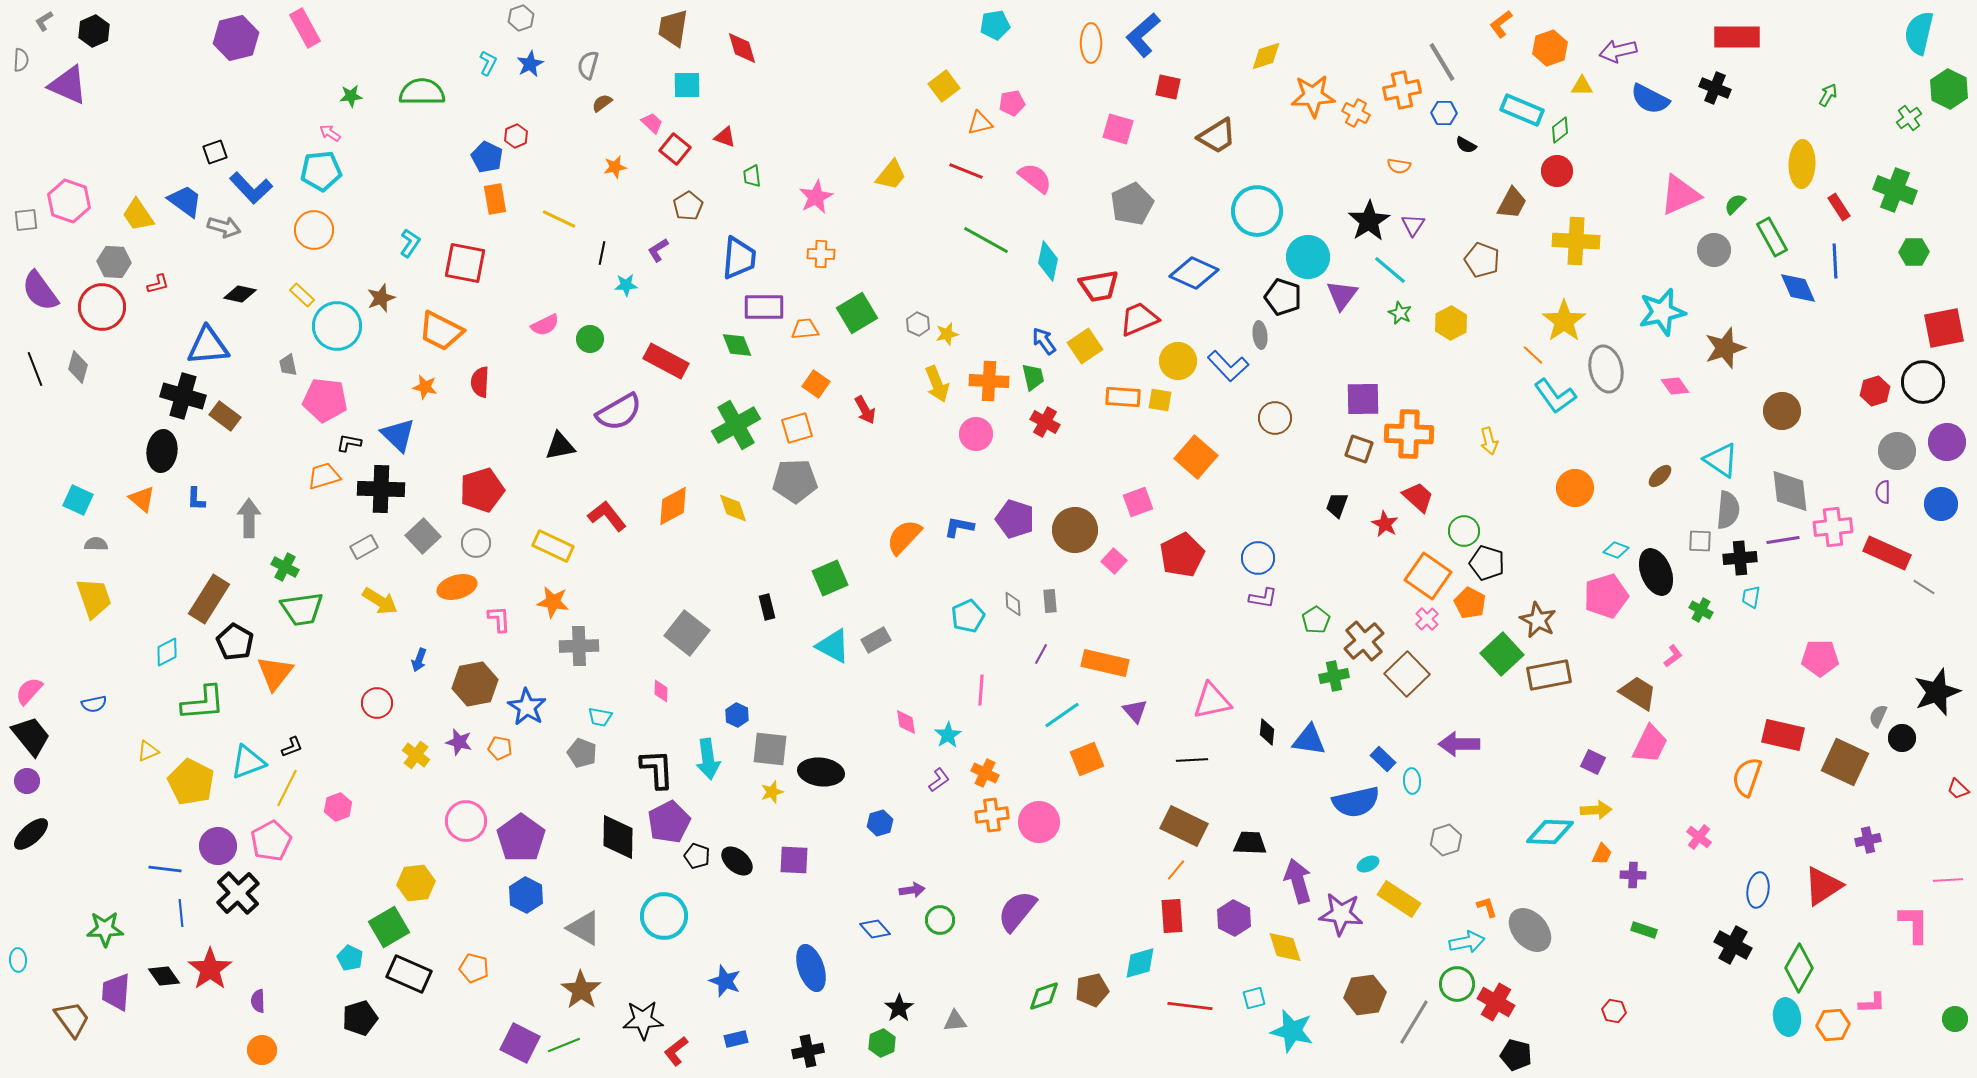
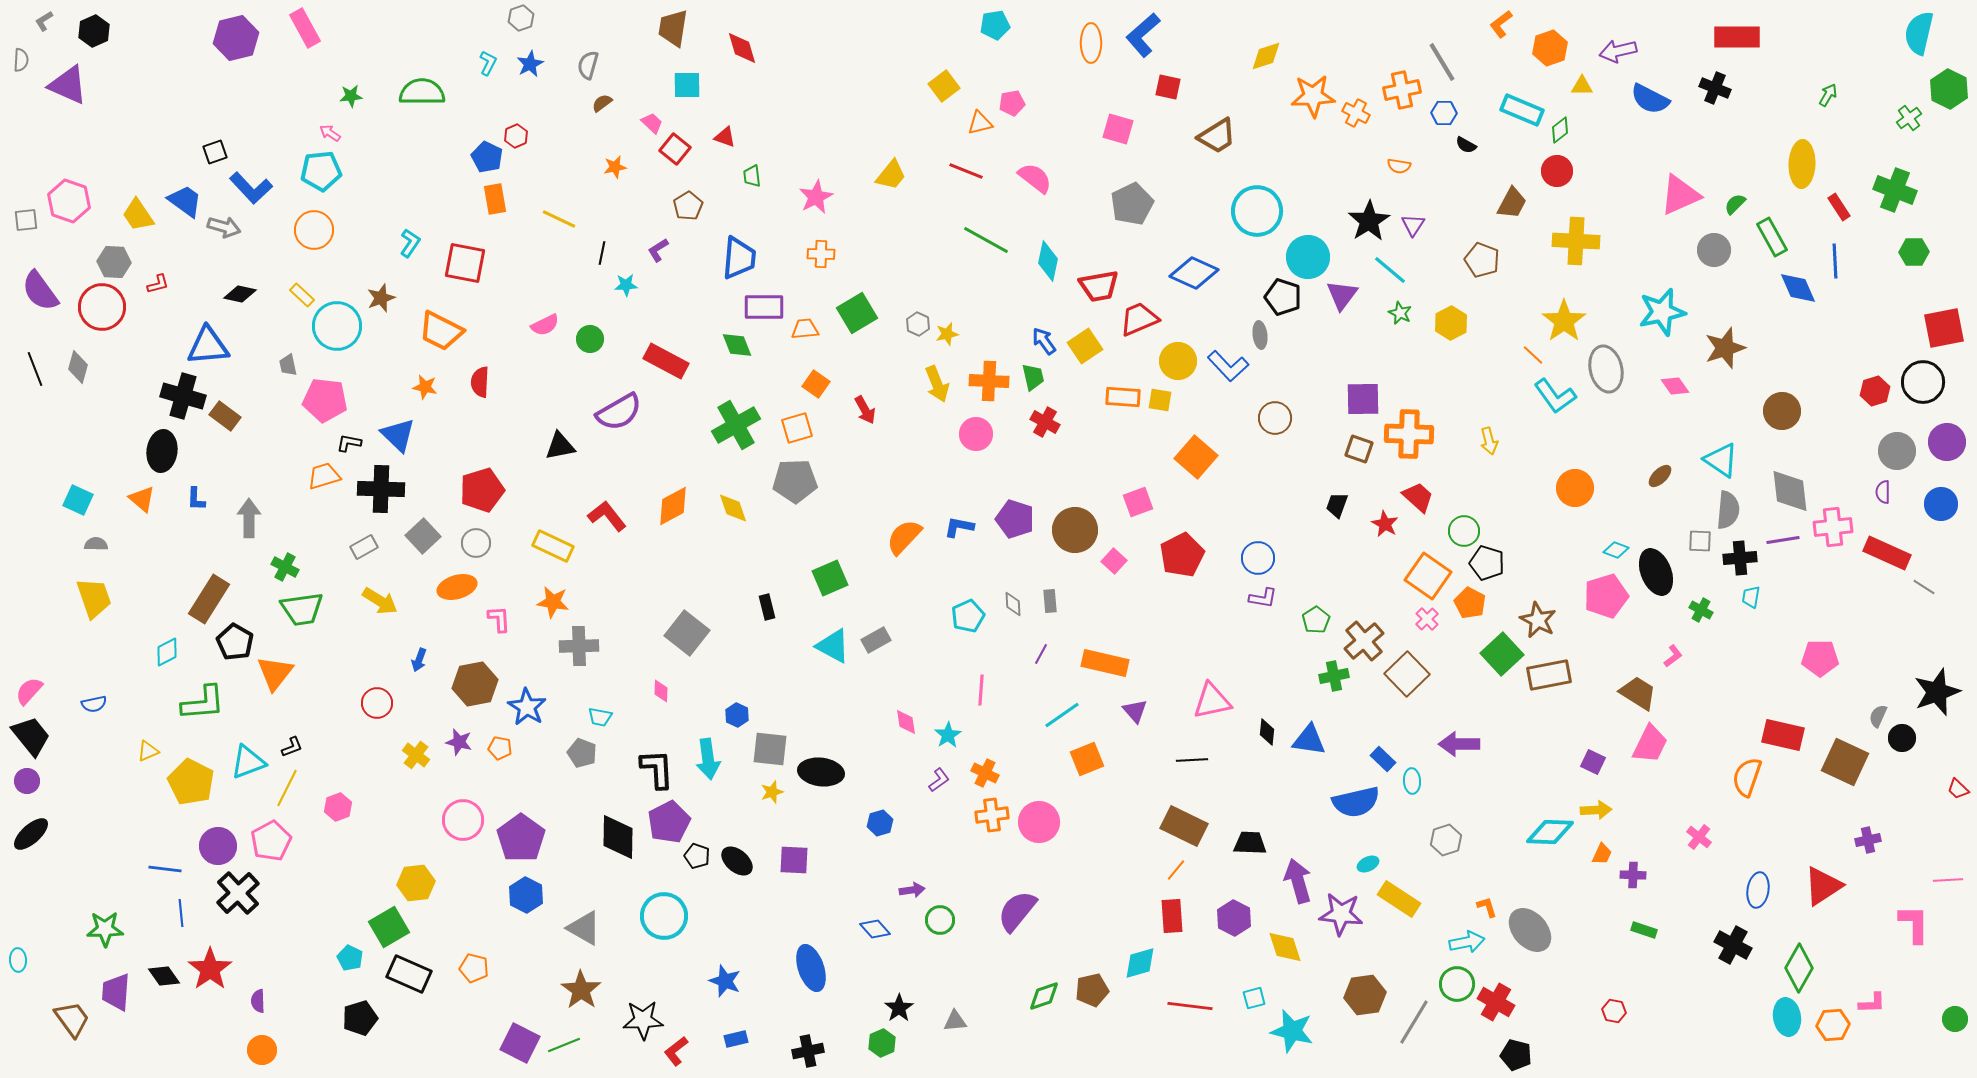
pink circle at (466, 821): moved 3 px left, 1 px up
